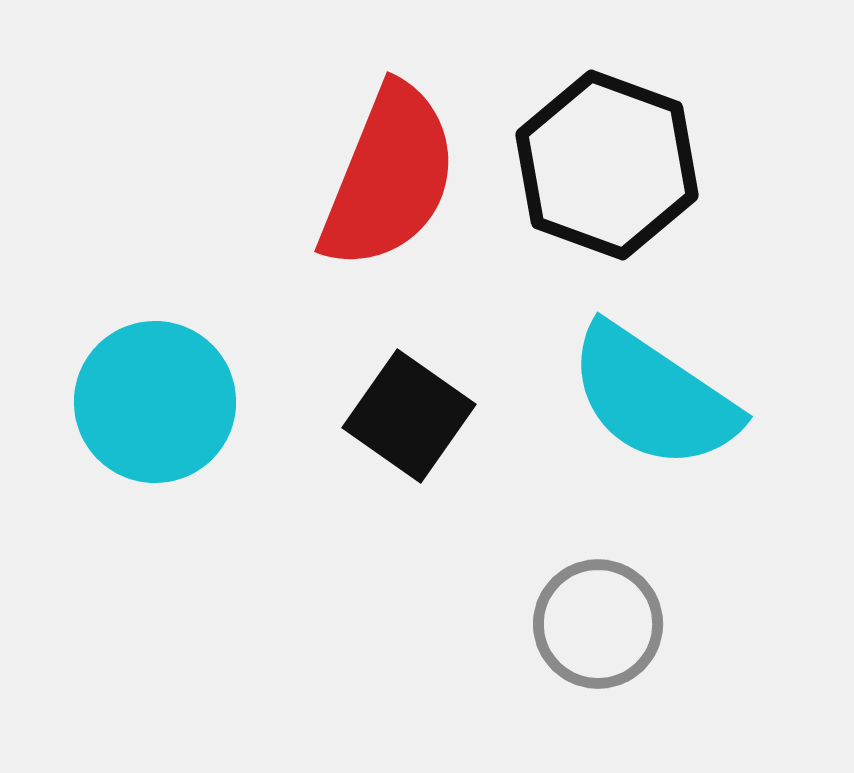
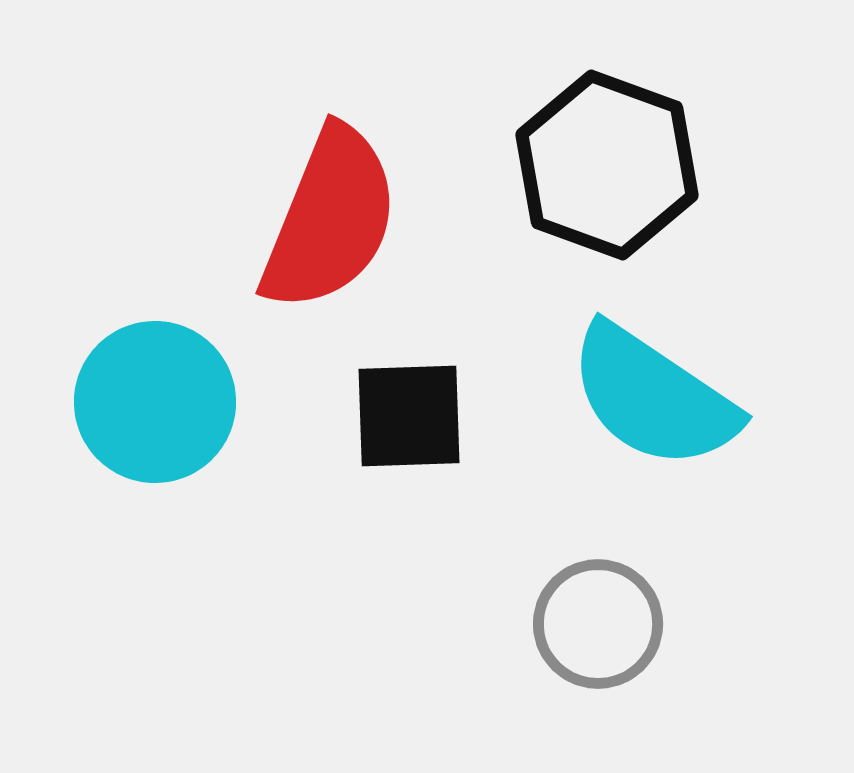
red semicircle: moved 59 px left, 42 px down
black square: rotated 37 degrees counterclockwise
